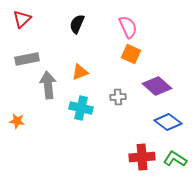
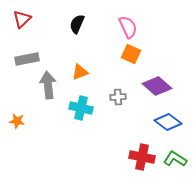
red cross: rotated 15 degrees clockwise
